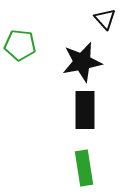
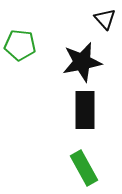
green rectangle: rotated 20 degrees counterclockwise
